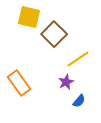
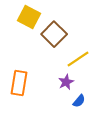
yellow square: rotated 15 degrees clockwise
orange rectangle: rotated 45 degrees clockwise
